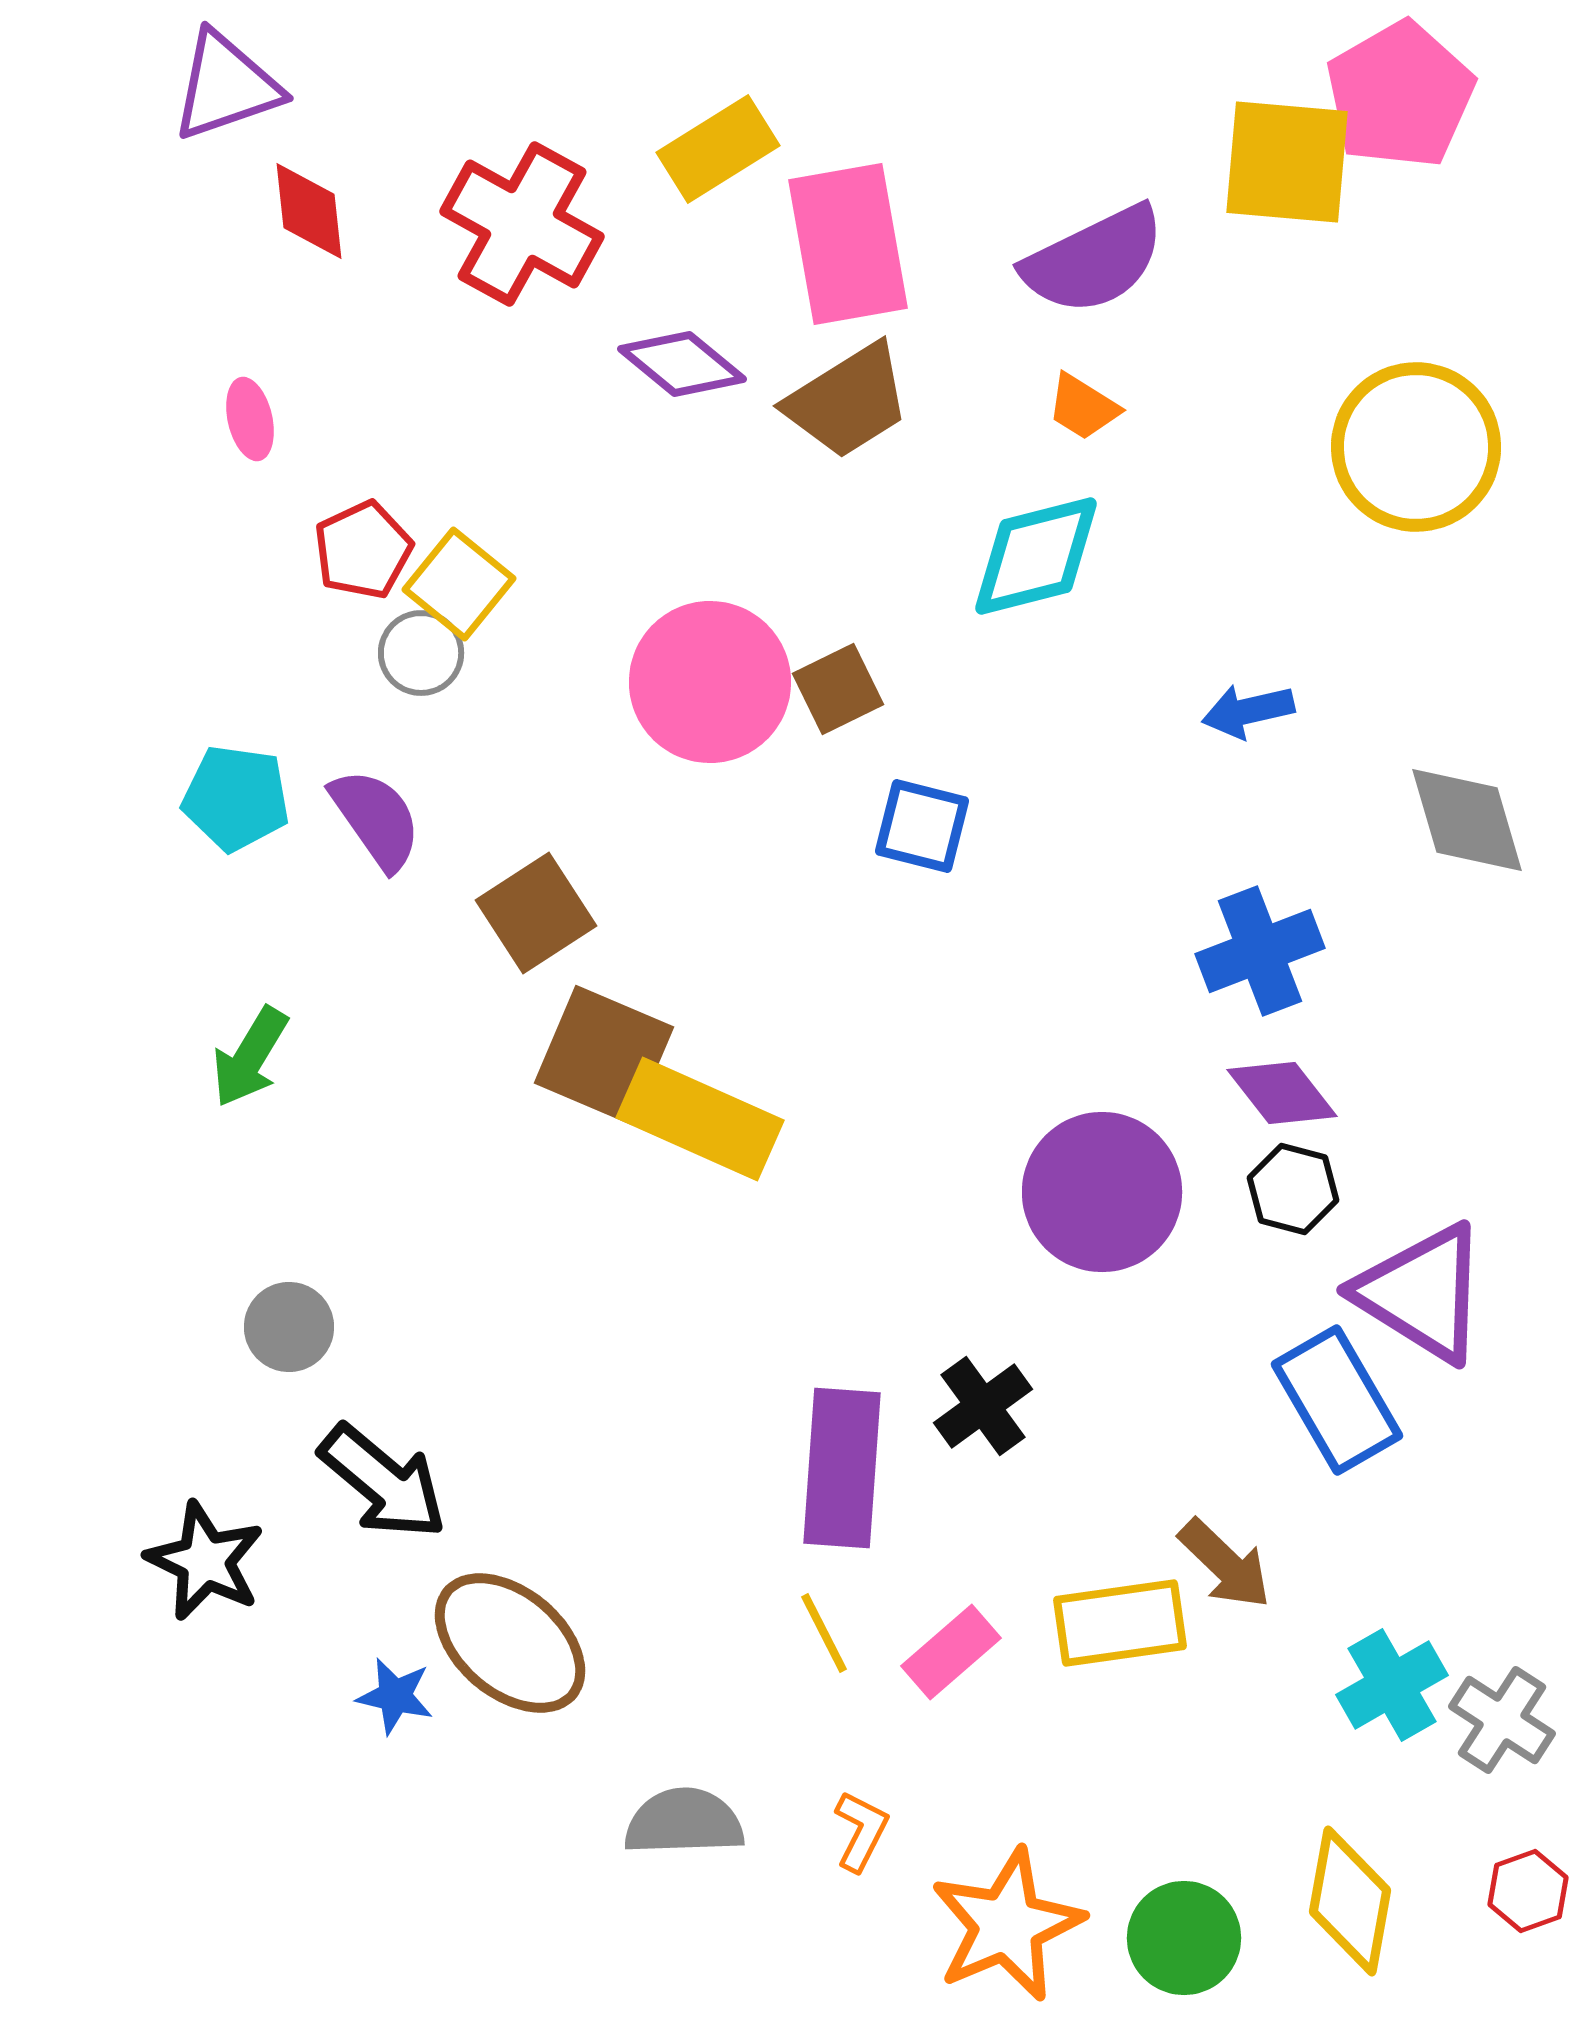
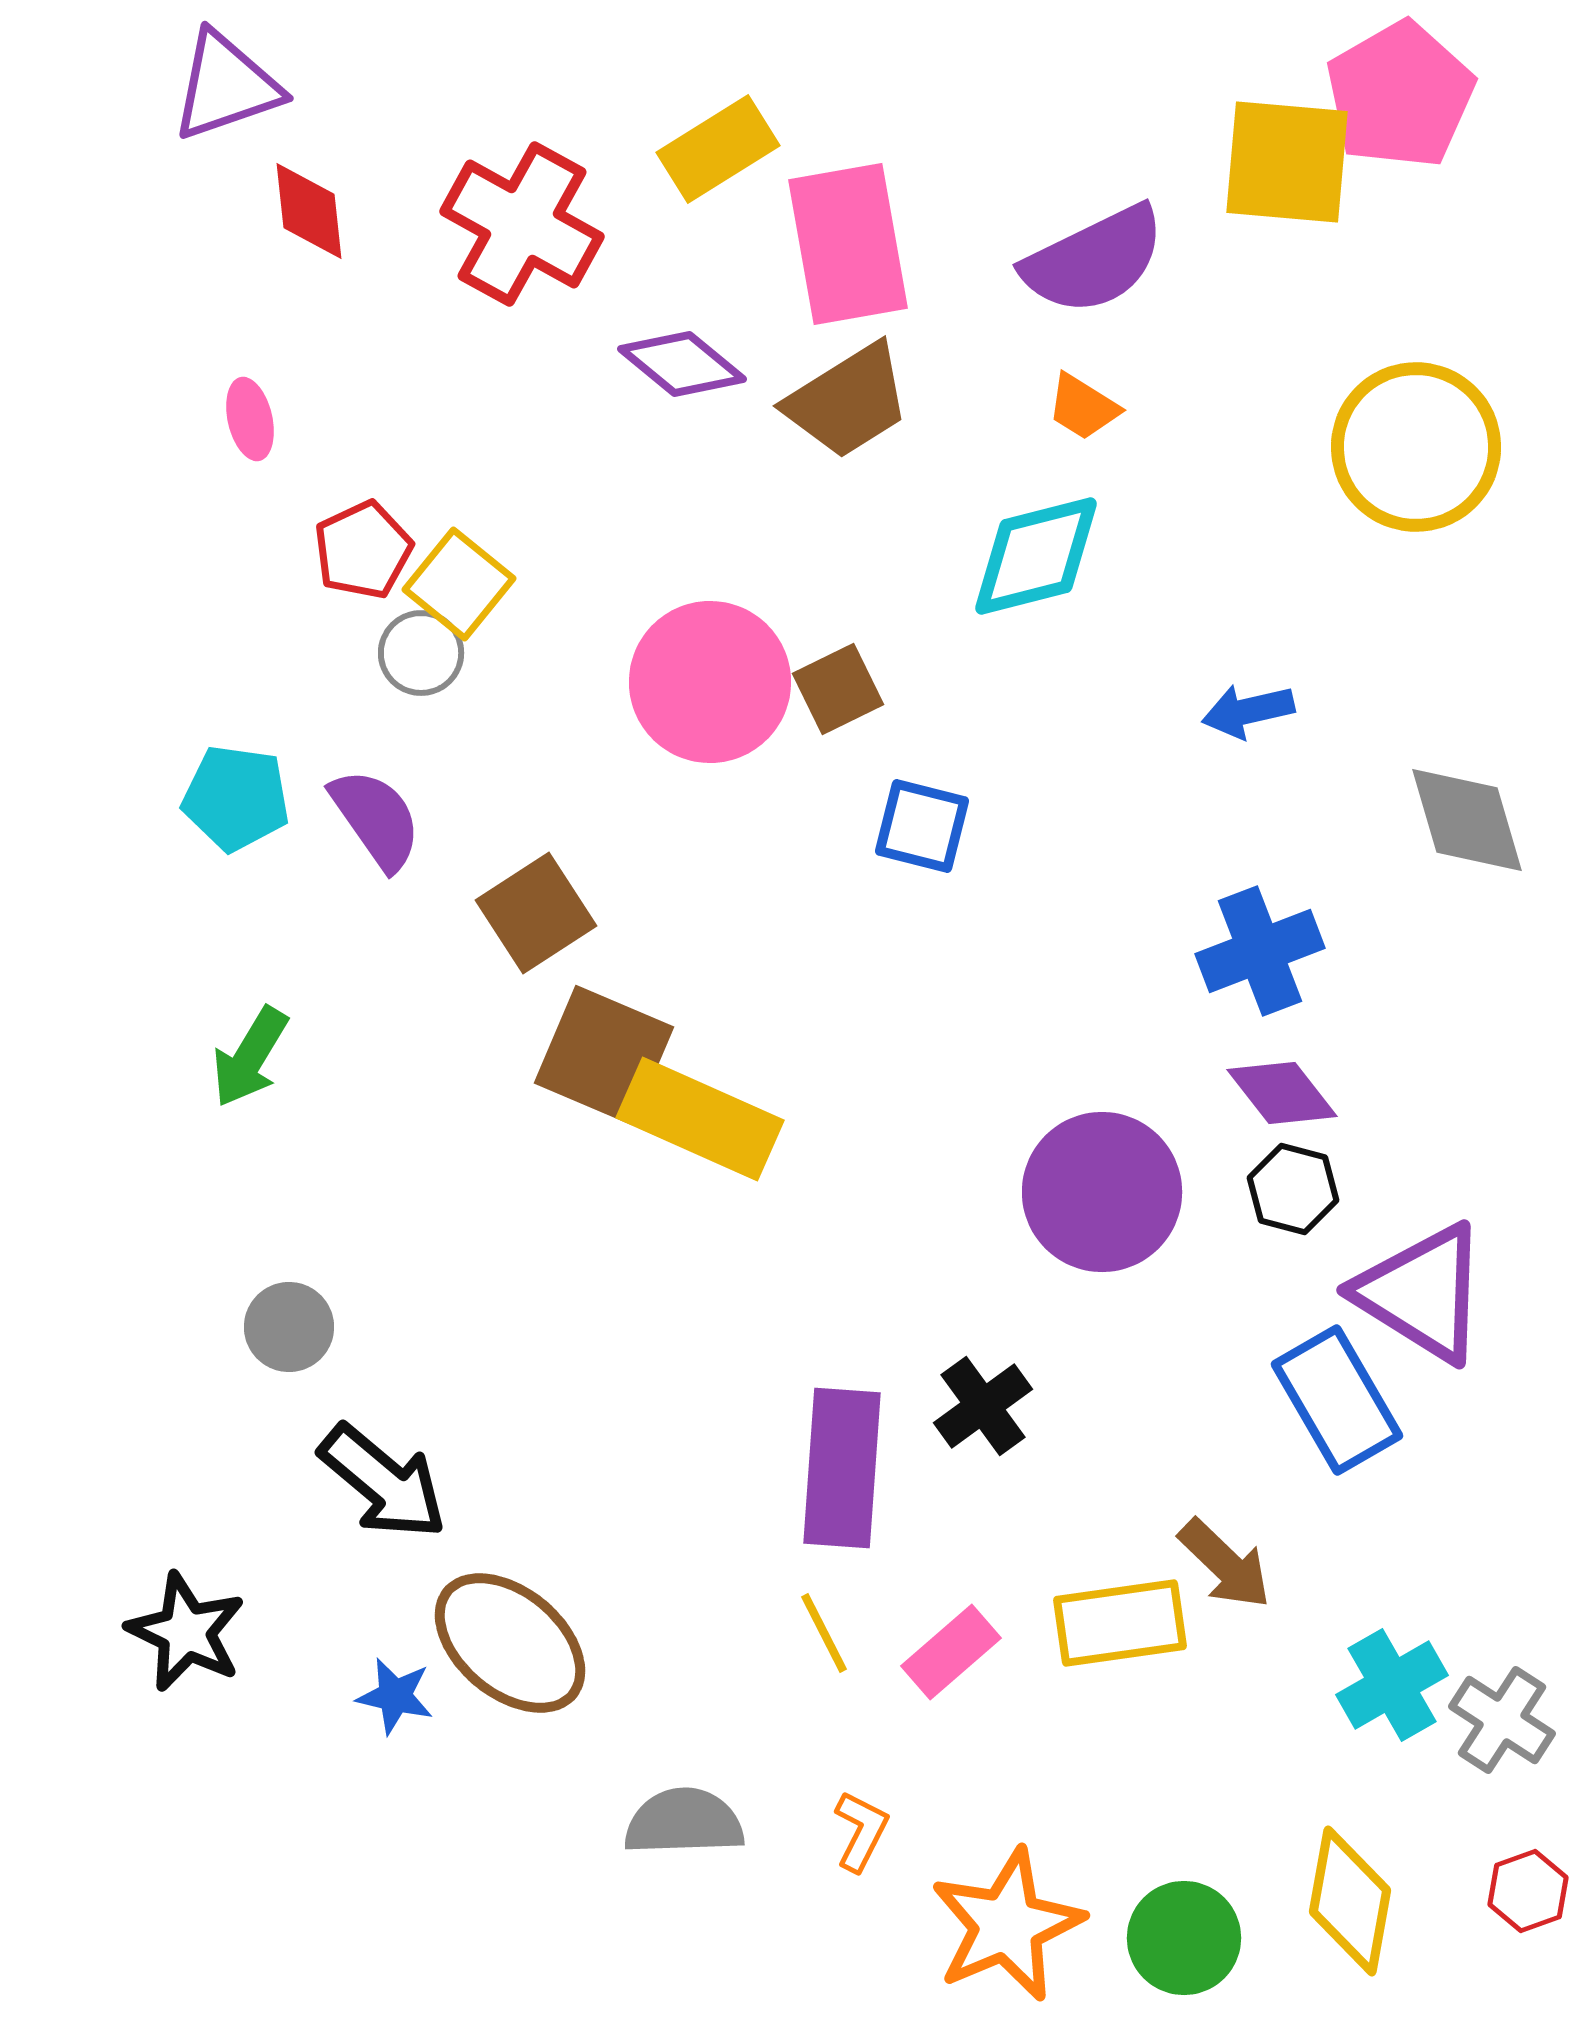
black star at (205, 1561): moved 19 px left, 71 px down
